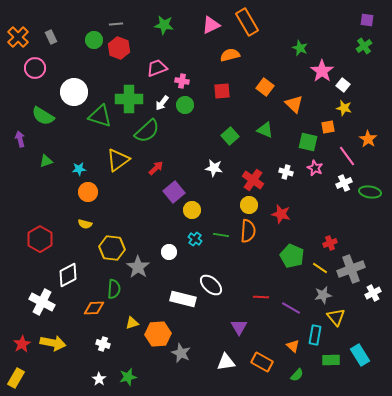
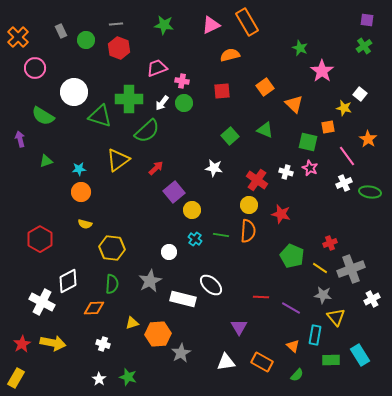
gray rectangle at (51, 37): moved 10 px right, 6 px up
green circle at (94, 40): moved 8 px left
white square at (343, 85): moved 17 px right, 9 px down
orange square at (265, 87): rotated 18 degrees clockwise
green circle at (185, 105): moved 1 px left, 2 px up
pink star at (315, 168): moved 5 px left
red cross at (253, 180): moved 4 px right
orange circle at (88, 192): moved 7 px left
gray star at (138, 267): moved 12 px right, 14 px down; rotated 10 degrees clockwise
white diamond at (68, 275): moved 6 px down
green semicircle at (114, 289): moved 2 px left, 5 px up
white cross at (373, 293): moved 1 px left, 6 px down
gray star at (323, 295): rotated 18 degrees clockwise
gray star at (181, 353): rotated 18 degrees clockwise
green star at (128, 377): rotated 30 degrees clockwise
